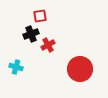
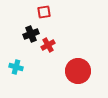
red square: moved 4 px right, 4 px up
red circle: moved 2 px left, 2 px down
